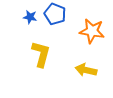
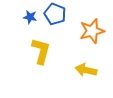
orange star: rotated 25 degrees counterclockwise
yellow L-shape: moved 3 px up
